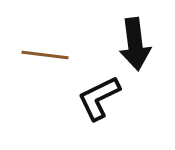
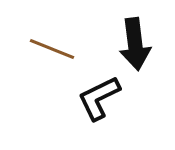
brown line: moved 7 px right, 6 px up; rotated 15 degrees clockwise
